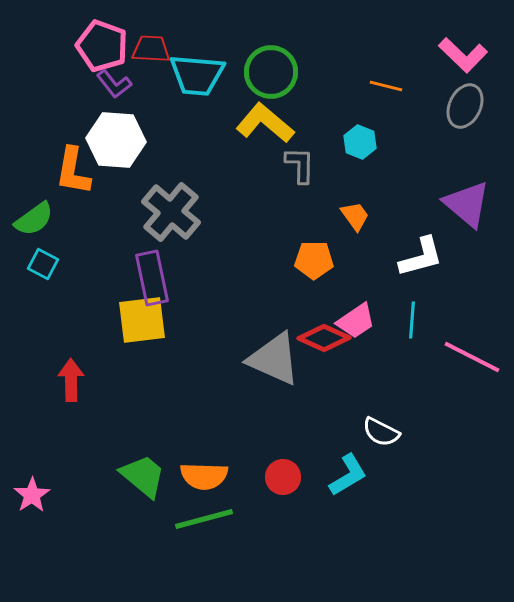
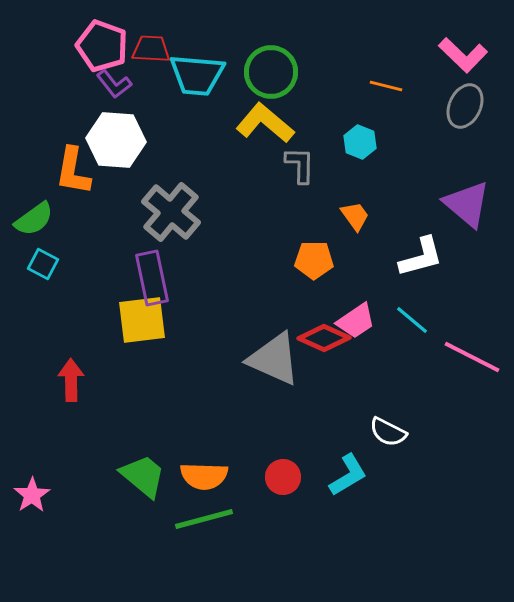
cyan line: rotated 54 degrees counterclockwise
white semicircle: moved 7 px right
